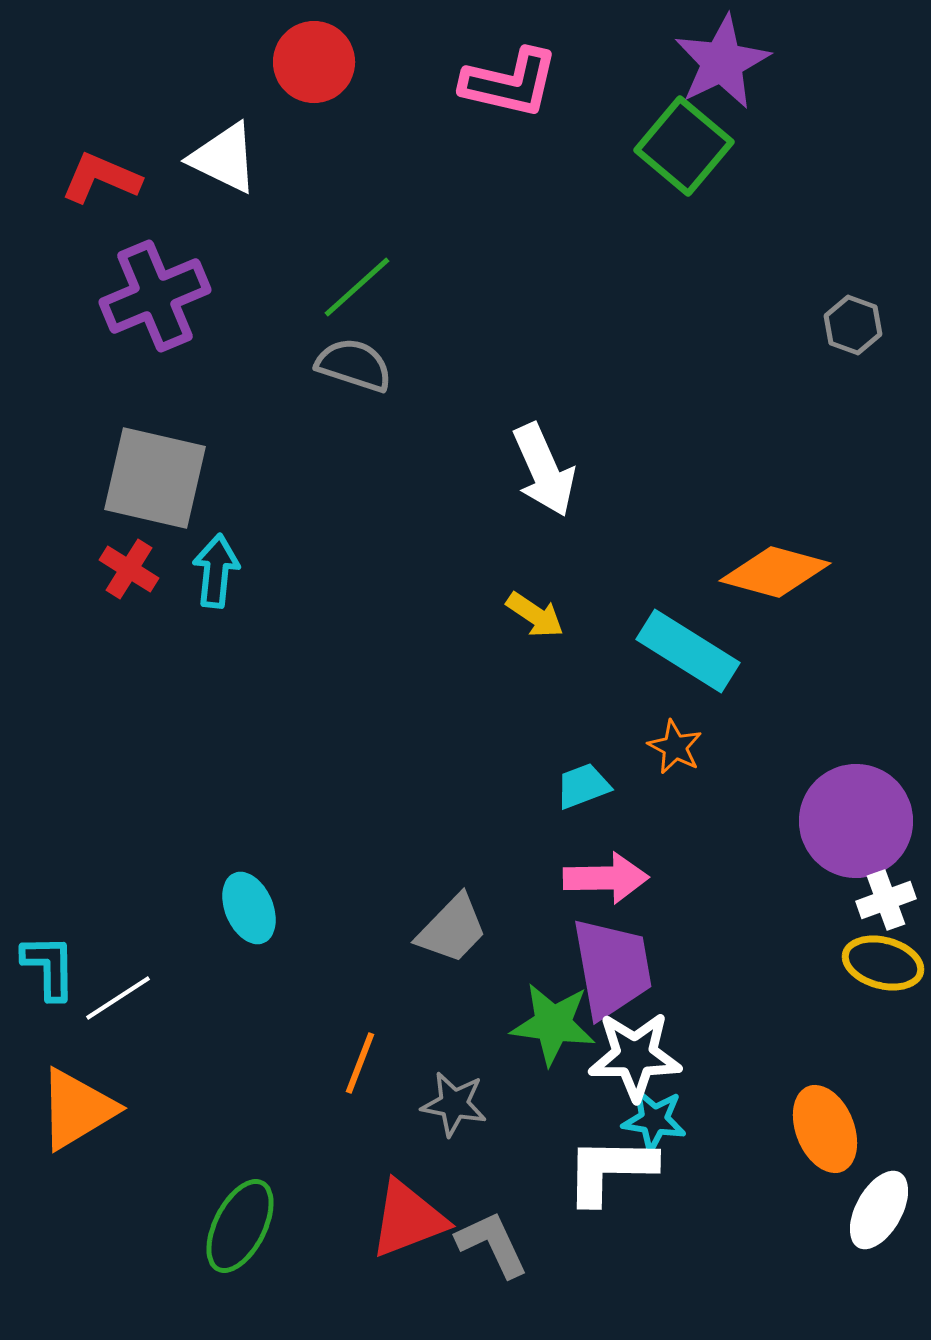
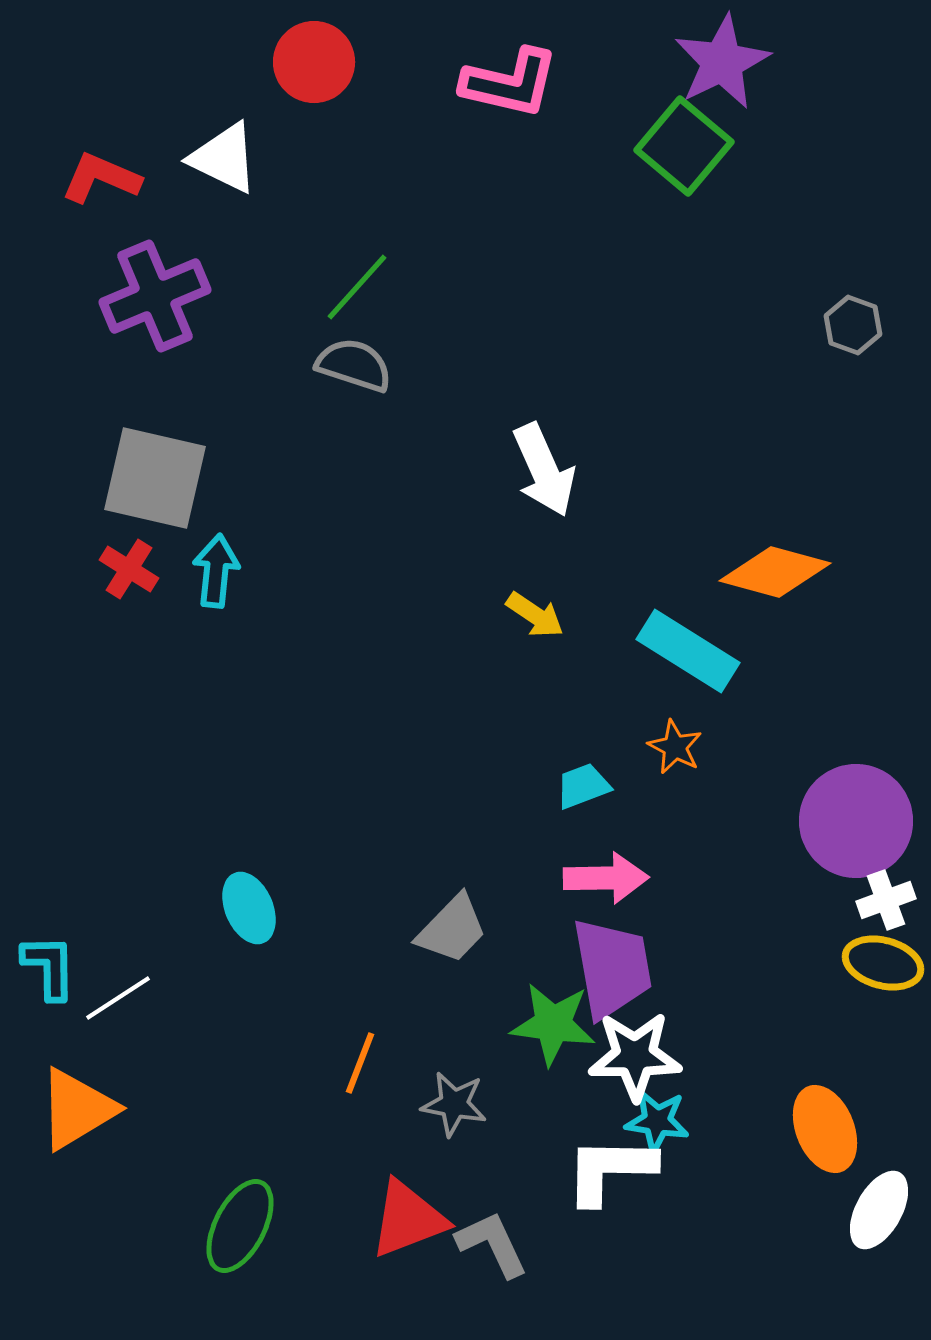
green line: rotated 6 degrees counterclockwise
cyan star: moved 3 px right, 1 px down
